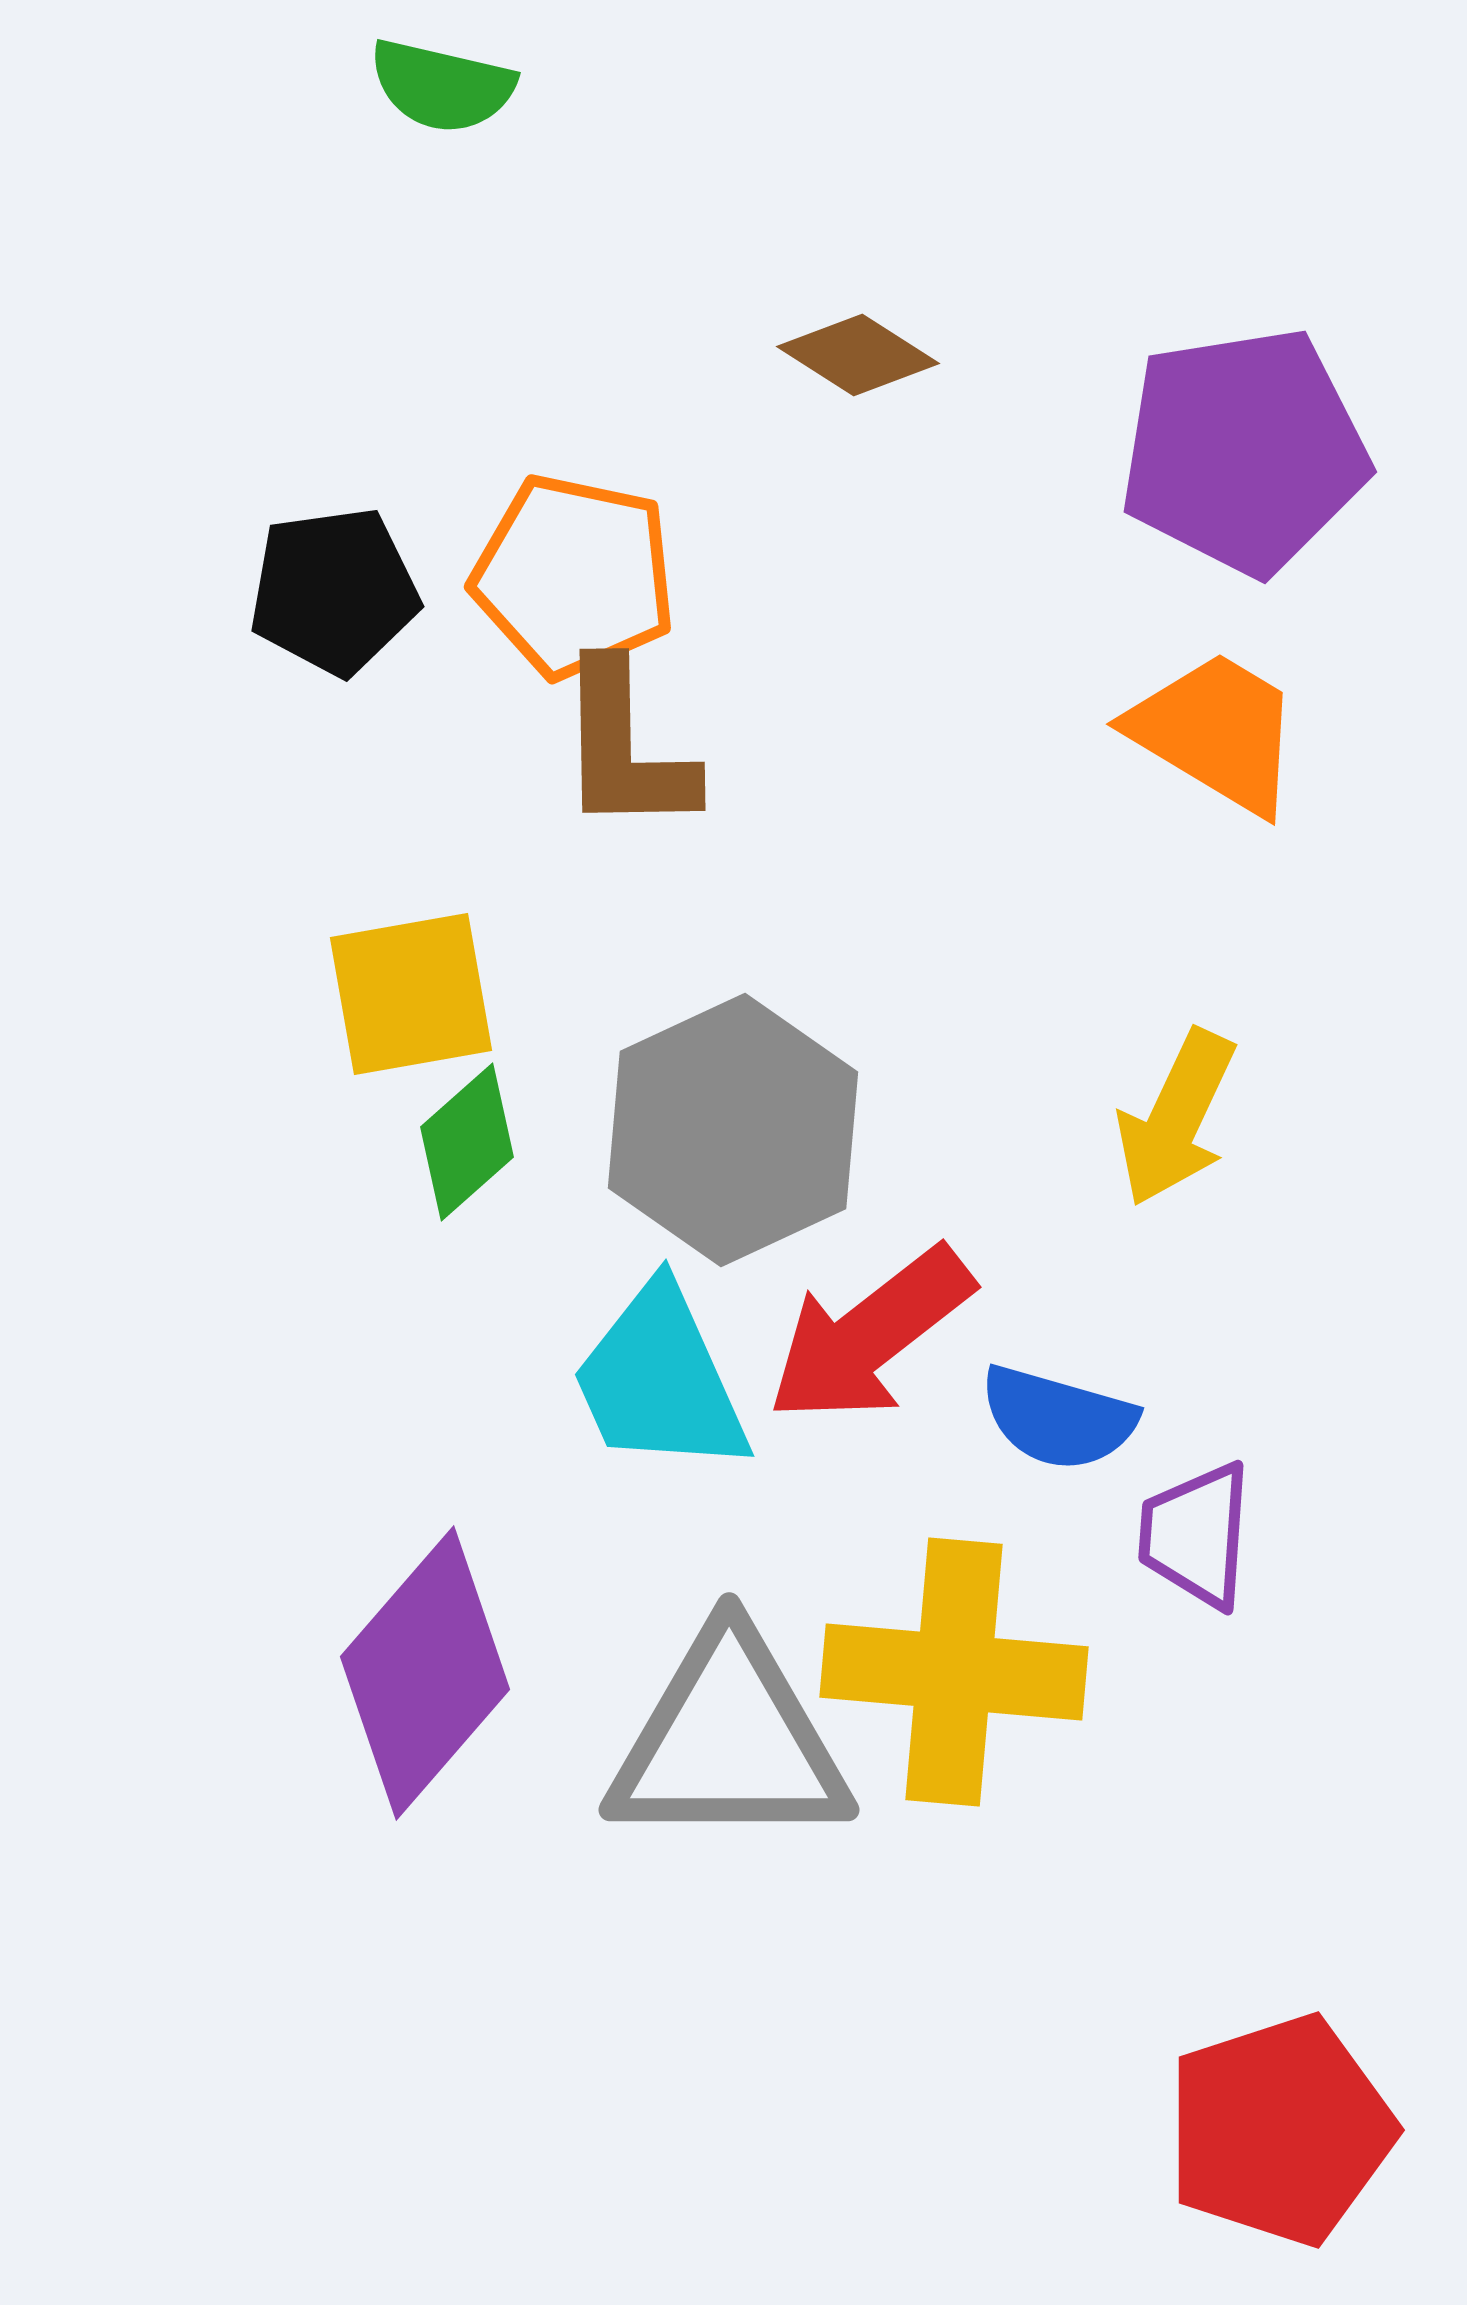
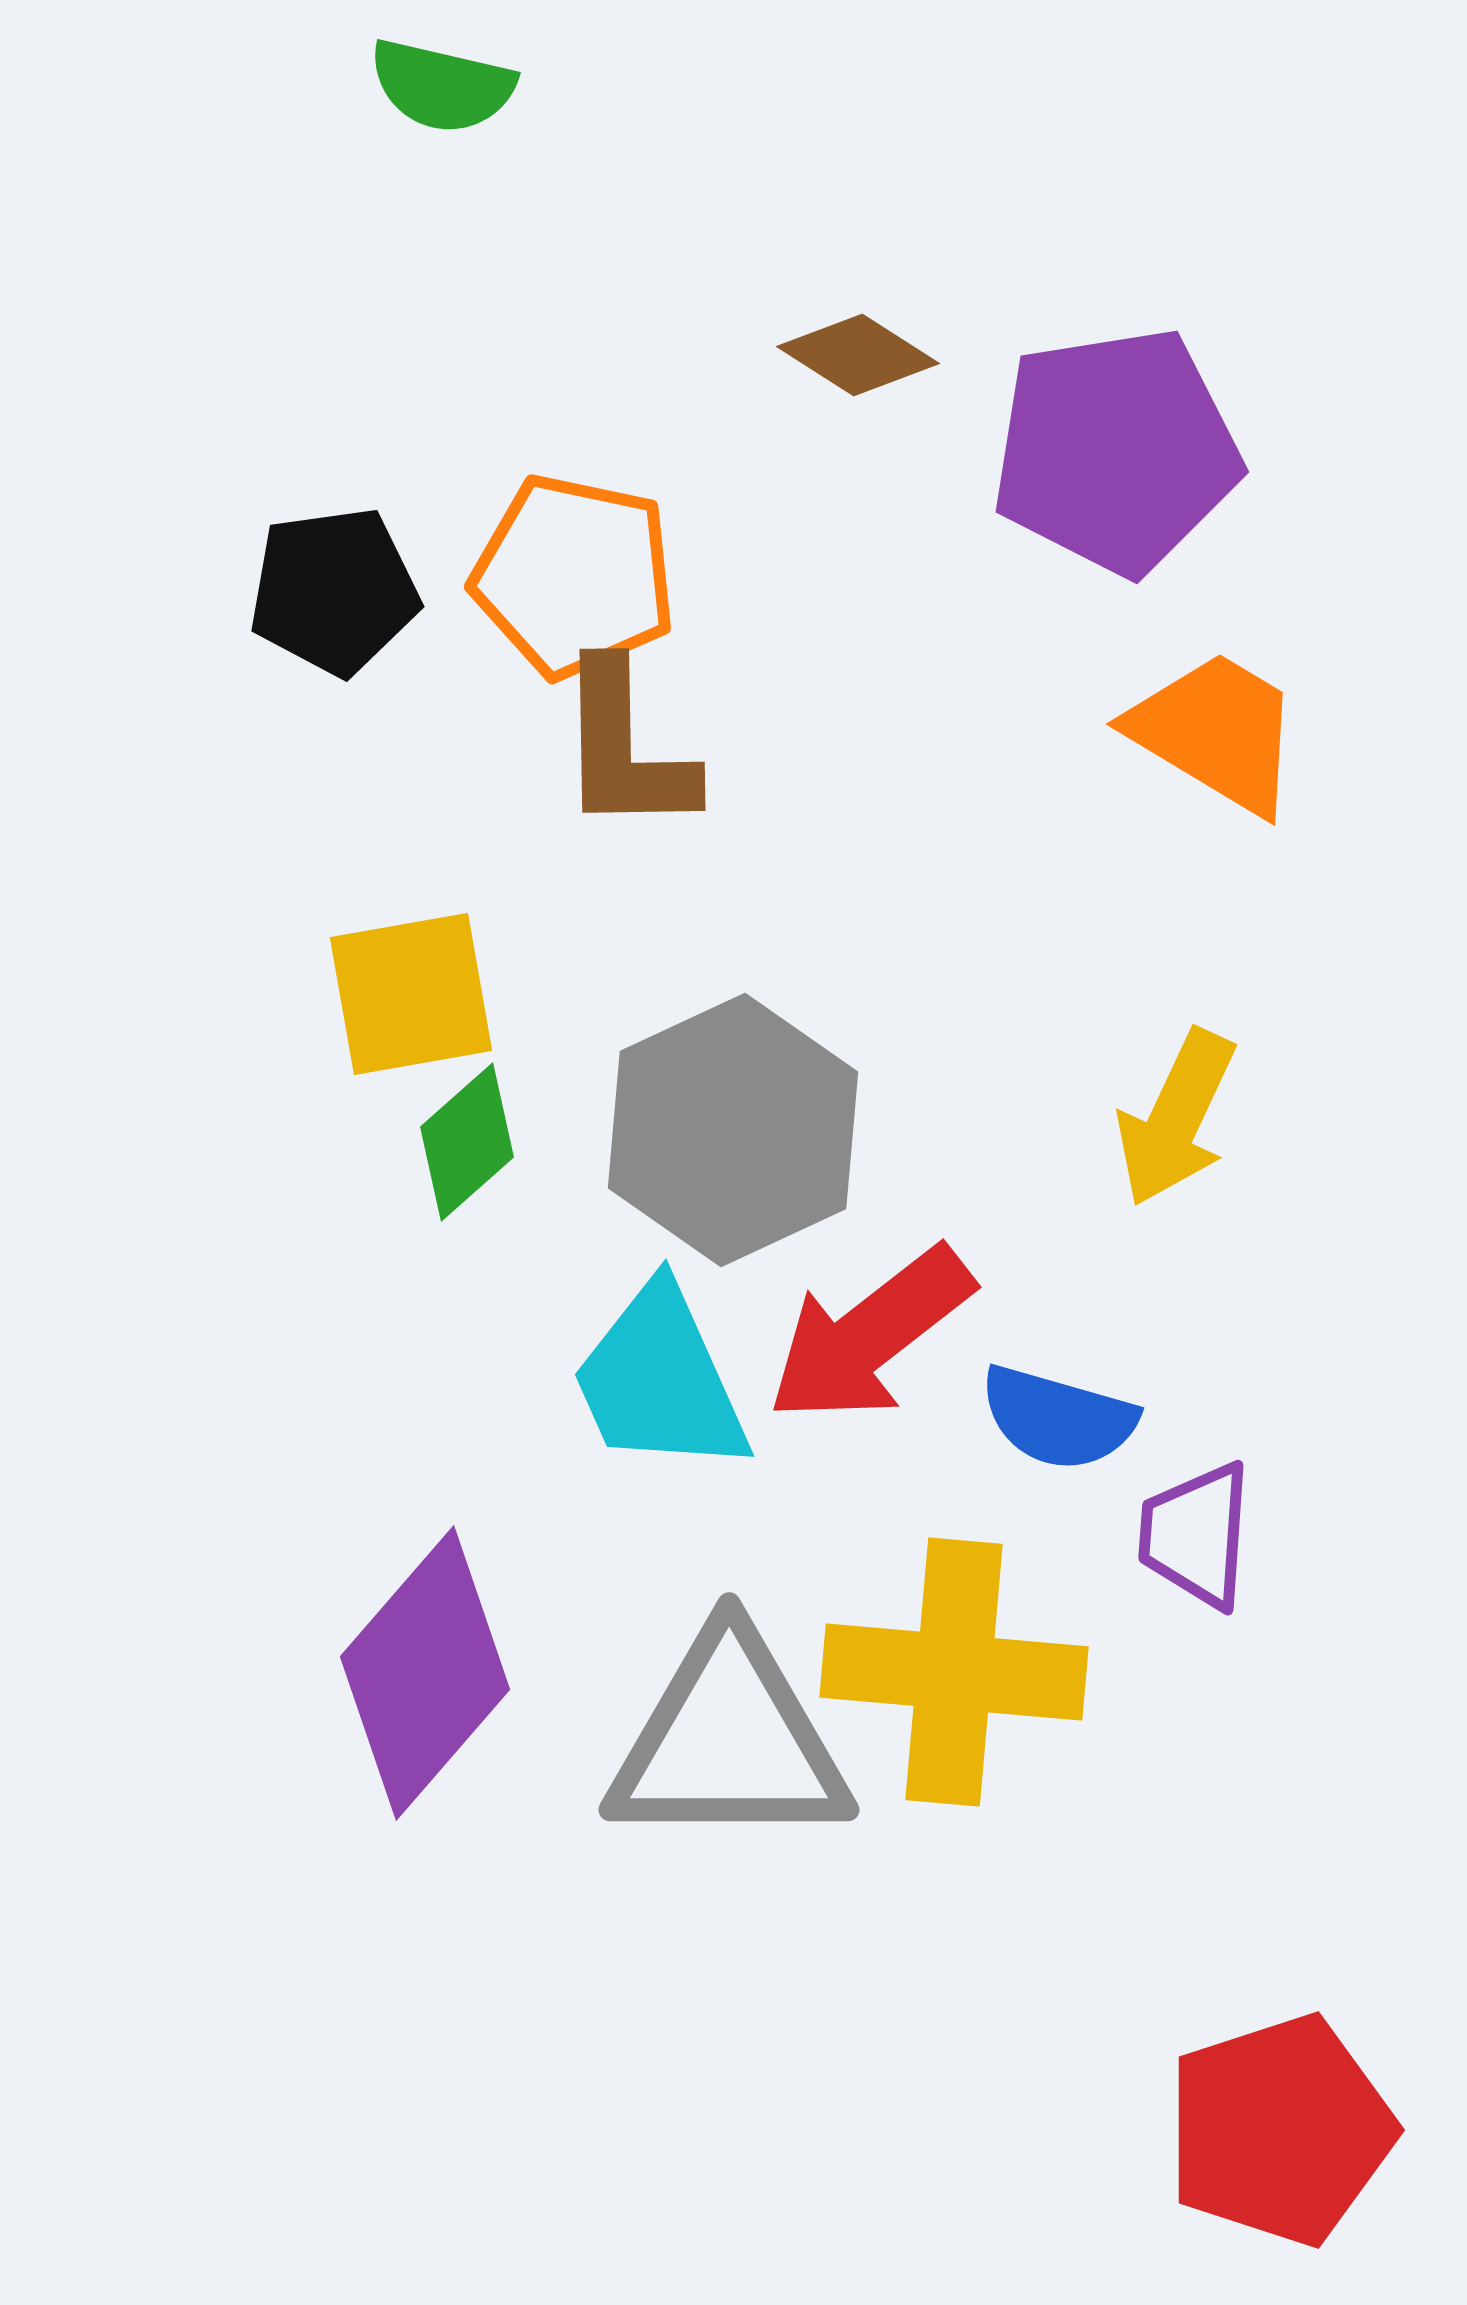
purple pentagon: moved 128 px left
